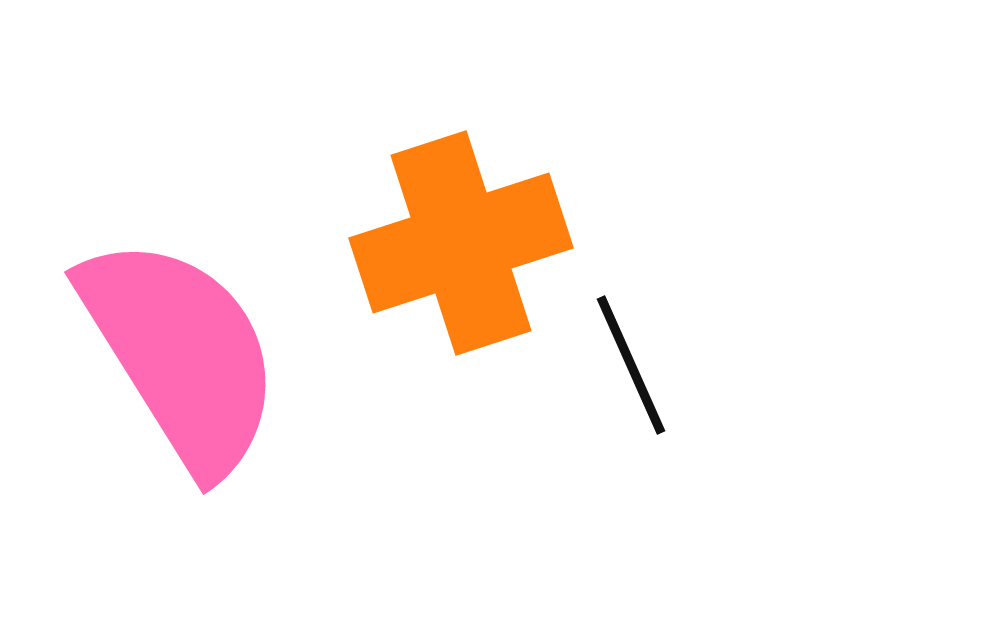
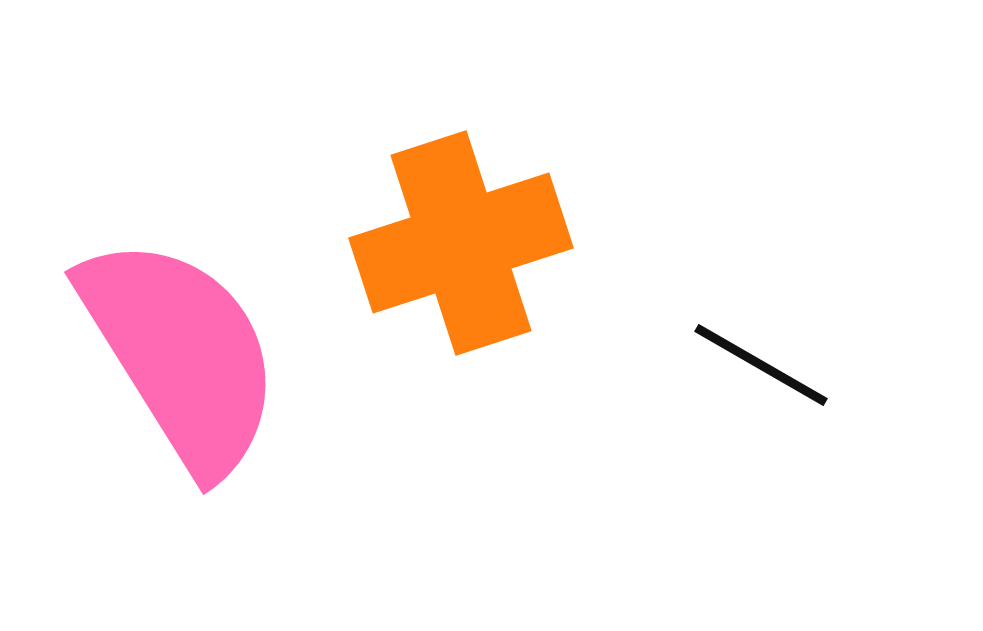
black line: moved 130 px right; rotated 36 degrees counterclockwise
